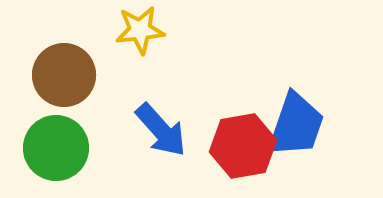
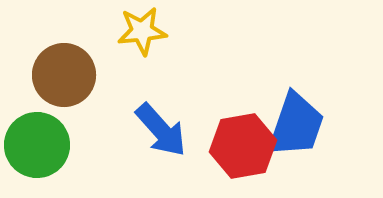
yellow star: moved 2 px right, 1 px down
green circle: moved 19 px left, 3 px up
